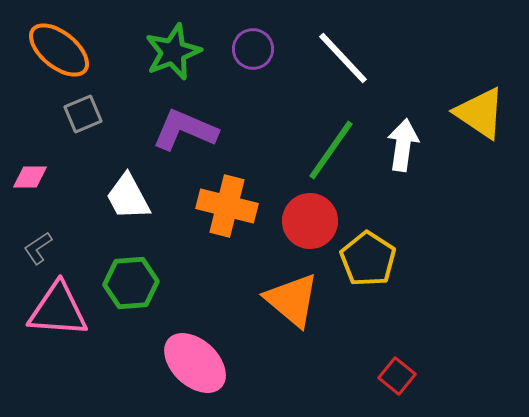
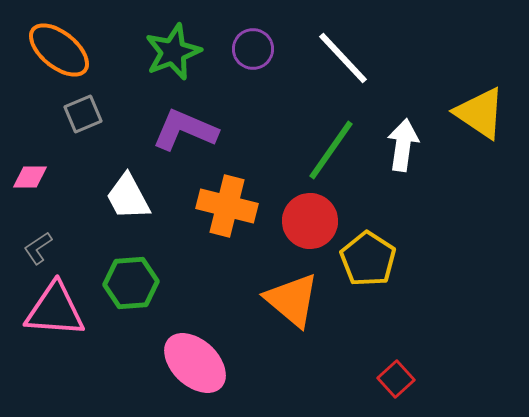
pink triangle: moved 3 px left
red square: moved 1 px left, 3 px down; rotated 9 degrees clockwise
